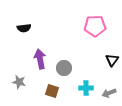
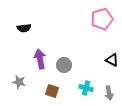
pink pentagon: moved 7 px right, 7 px up; rotated 15 degrees counterclockwise
black triangle: rotated 40 degrees counterclockwise
gray circle: moved 3 px up
cyan cross: rotated 16 degrees clockwise
gray arrow: rotated 80 degrees counterclockwise
